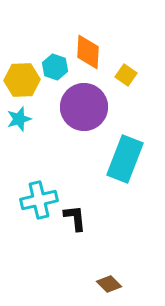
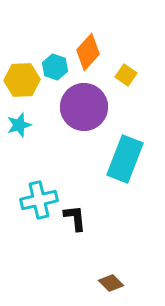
orange diamond: rotated 39 degrees clockwise
cyan star: moved 6 px down
brown diamond: moved 2 px right, 1 px up
